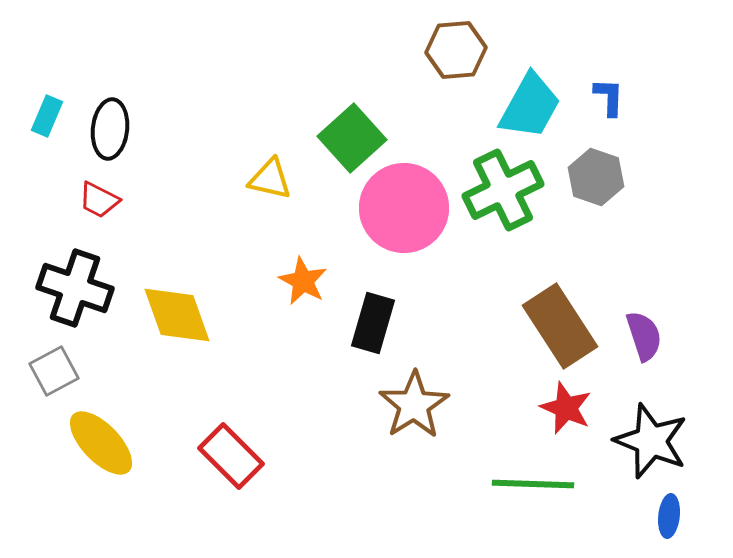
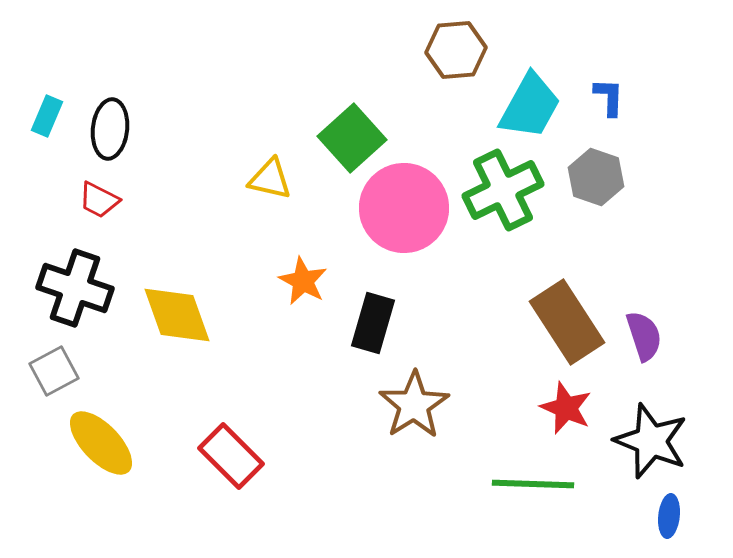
brown rectangle: moved 7 px right, 4 px up
